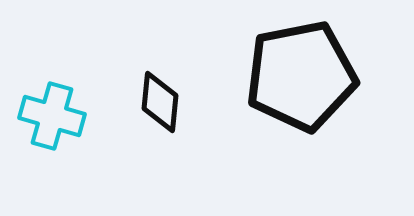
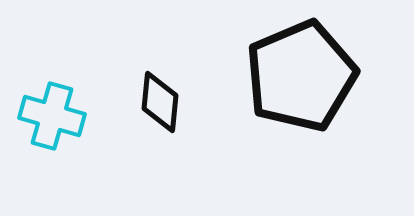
black pentagon: rotated 12 degrees counterclockwise
